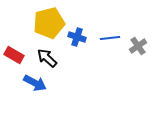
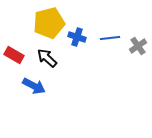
blue arrow: moved 1 px left, 3 px down
